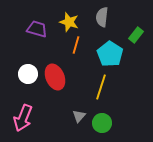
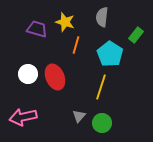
yellow star: moved 4 px left
pink arrow: moved 1 px up; rotated 56 degrees clockwise
